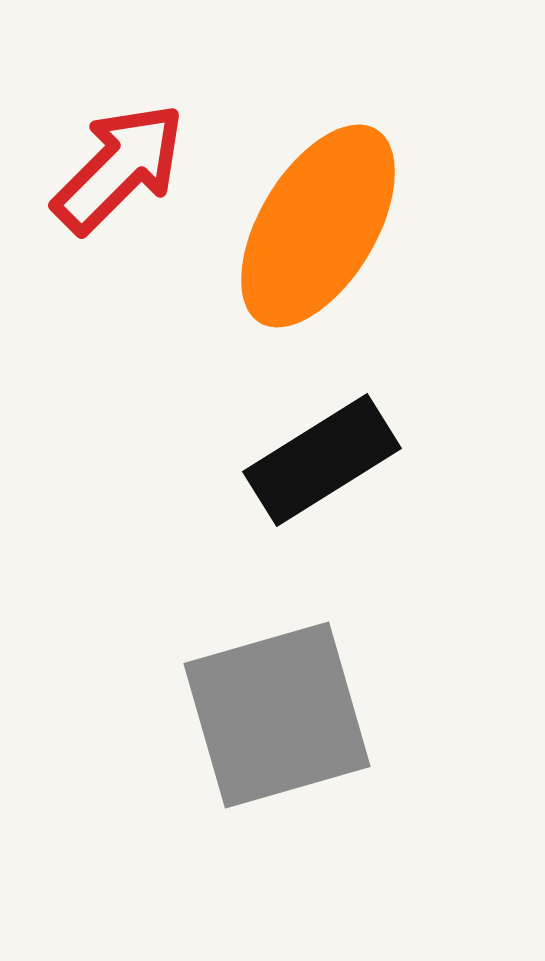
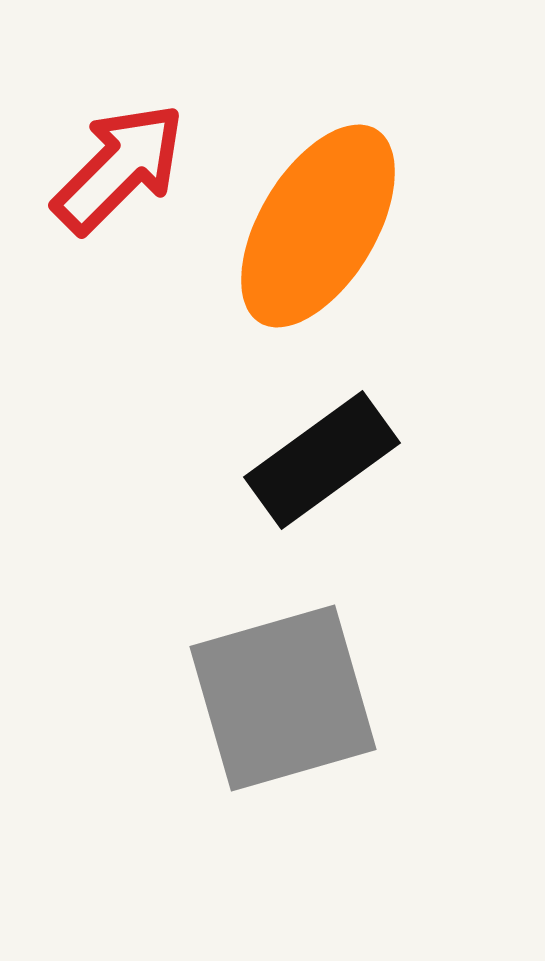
black rectangle: rotated 4 degrees counterclockwise
gray square: moved 6 px right, 17 px up
